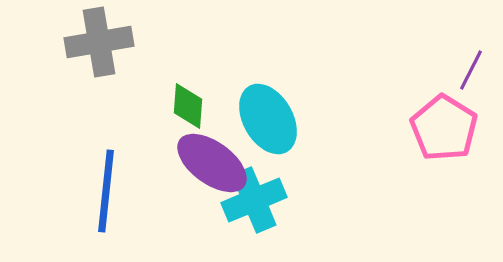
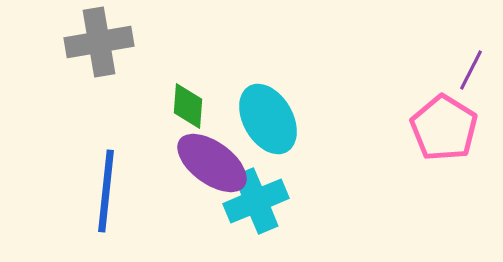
cyan cross: moved 2 px right, 1 px down
